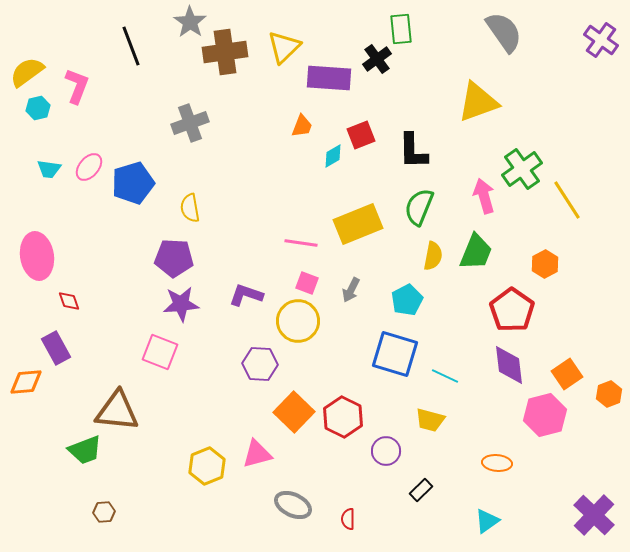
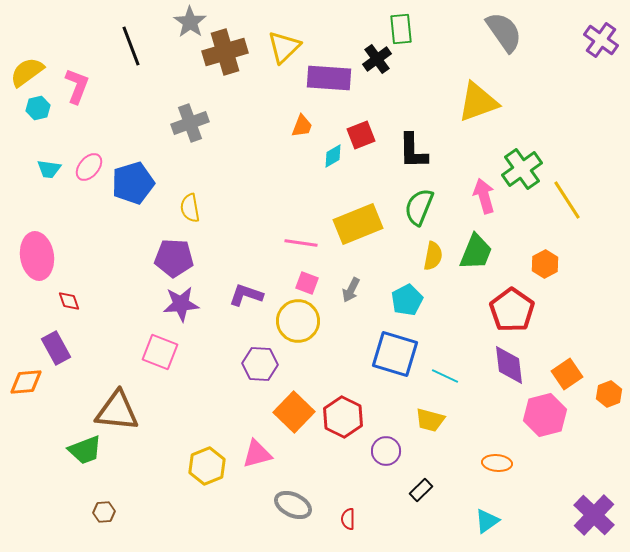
brown cross at (225, 52): rotated 9 degrees counterclockwise
